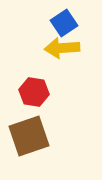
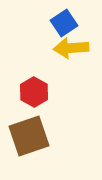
yellow arrow: moved 9 px right
red hexagon: rotated 20 degrees clockwise
